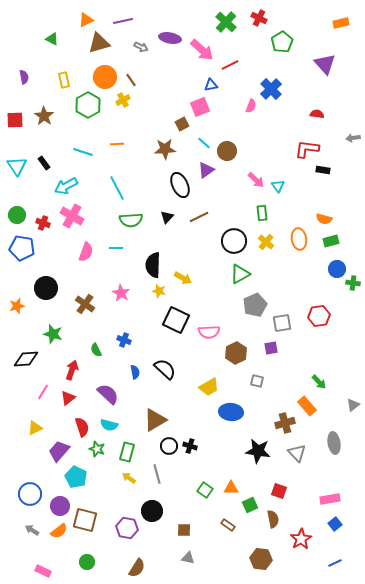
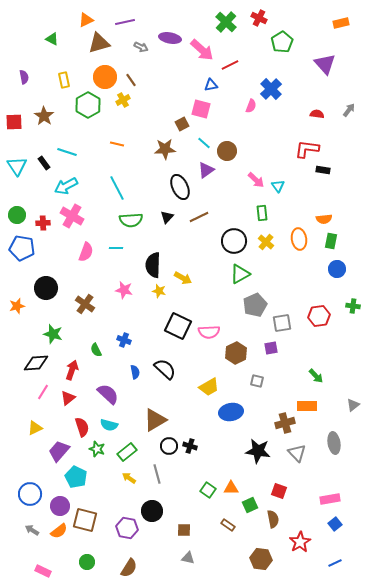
purple line at (123, 21): moved 2 px right, 1 px down
pink square at (200, 107): moved 1 px right, 2 px down; rotated 36 degrees clockwise
red square at (15, 120): moved 1 px left, 2 px down
gray arrow at (353, 138): moved 4 px left, 28 px up; rotated 136 degrees clockwise
orange line at (117, 144): rotated 16 degrees clockwise
cyan line at (83, 152): moved 16 px left
black ellipse at (180, 185): moved 2 px down
orange semicircle at (324, 219): rotated 21 degrees counterclockwise
red cross at (43, 223): rotated 24 degrees counterclockwise
green rectangle at (331, 241): rotated 63 degrees counterclockwise
green cross at (353, 283): moved 23 px down
pink star at (121, 293): moved 3 px right, 3 px up; rotated 18 degrees counterclockwise
black square at (176, 320): moved 2 px right, 6 px down
black diamond at (26, 359): moved 10 px right, 4 px down
green arrow at (319, 382): moved 3 px left, 6 px up
orange rectangle at (307, 406): rotated 48 degrees counterclockwise
blue ellipse at (231, 412): rotated 15 degrees counterclockwise
green rectangle at (127, 452): rotated 36 degrees clockwise
green square at (205, 490): moved 3 px right
red star at (301, 539): moved 1 px left, 3 px down
brown semicircle at (137, 568): moved 8 px left
